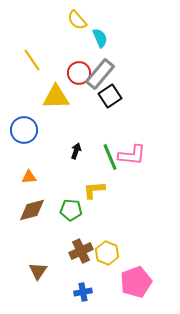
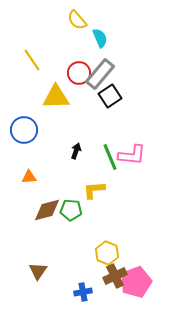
brown diamond: moved 15 px right
brown cross: moved 34 px right, 25 px down
